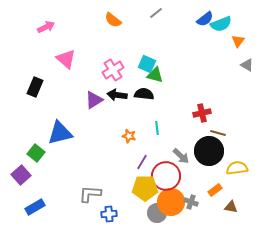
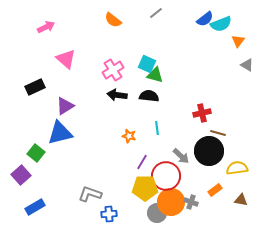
black rectangle: rotated 42 degrees clockwise
black semicircle: moved 5 px right, 2 px down
purple triangle: moved 29 px left, 6 px down
gray L-shape: rotated 15 degrees clockwise
brown triangle: moved 10 px right, 7 px up
